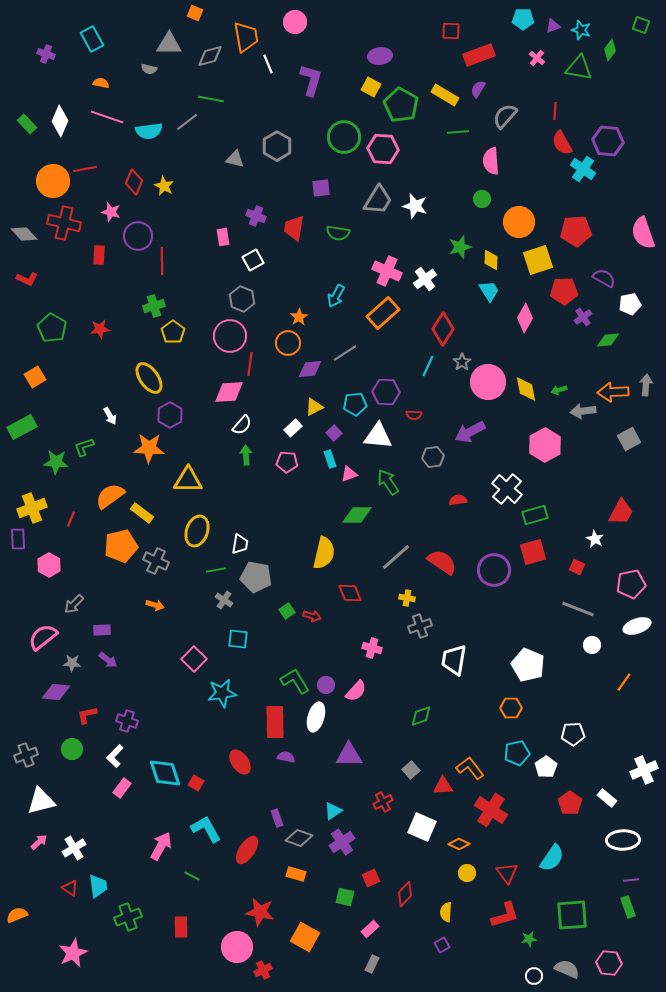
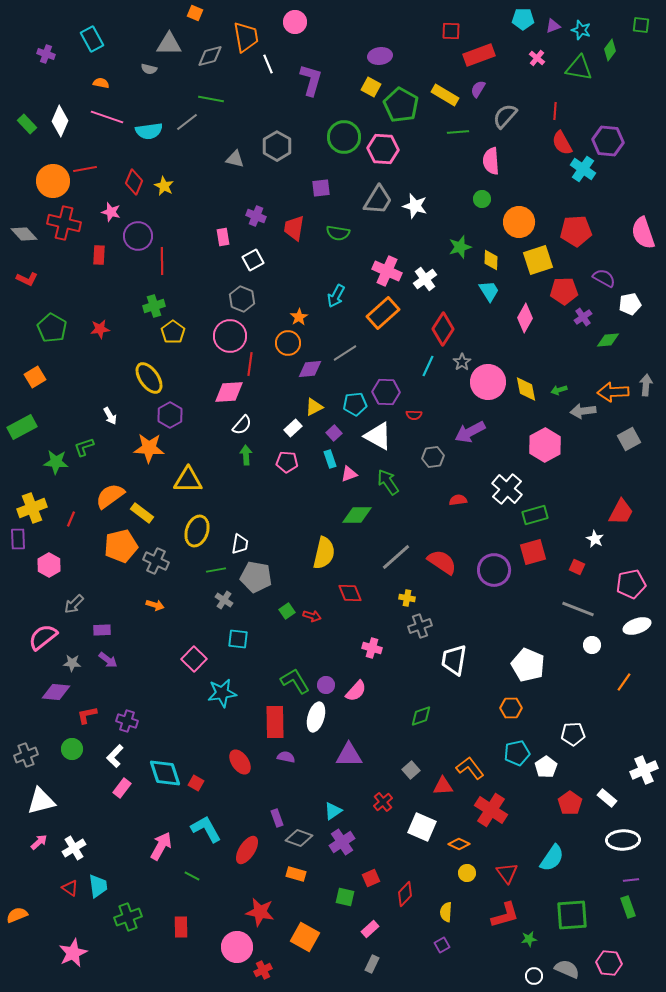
green square at (641, 25): rotated 12 degrees counterclockwise
white triangle at (378, 436): rotated 24 degrees clockwise
red cross at (383, 802): rotated 12 degrees counterclockwise
